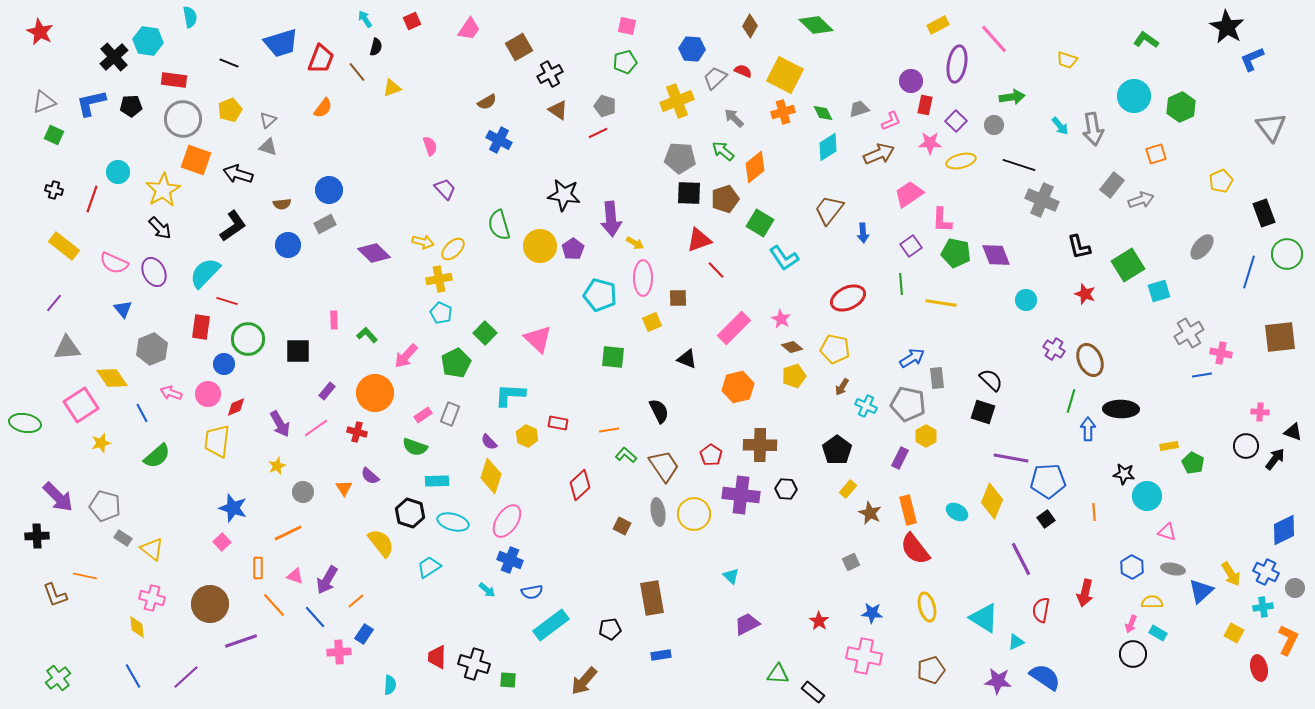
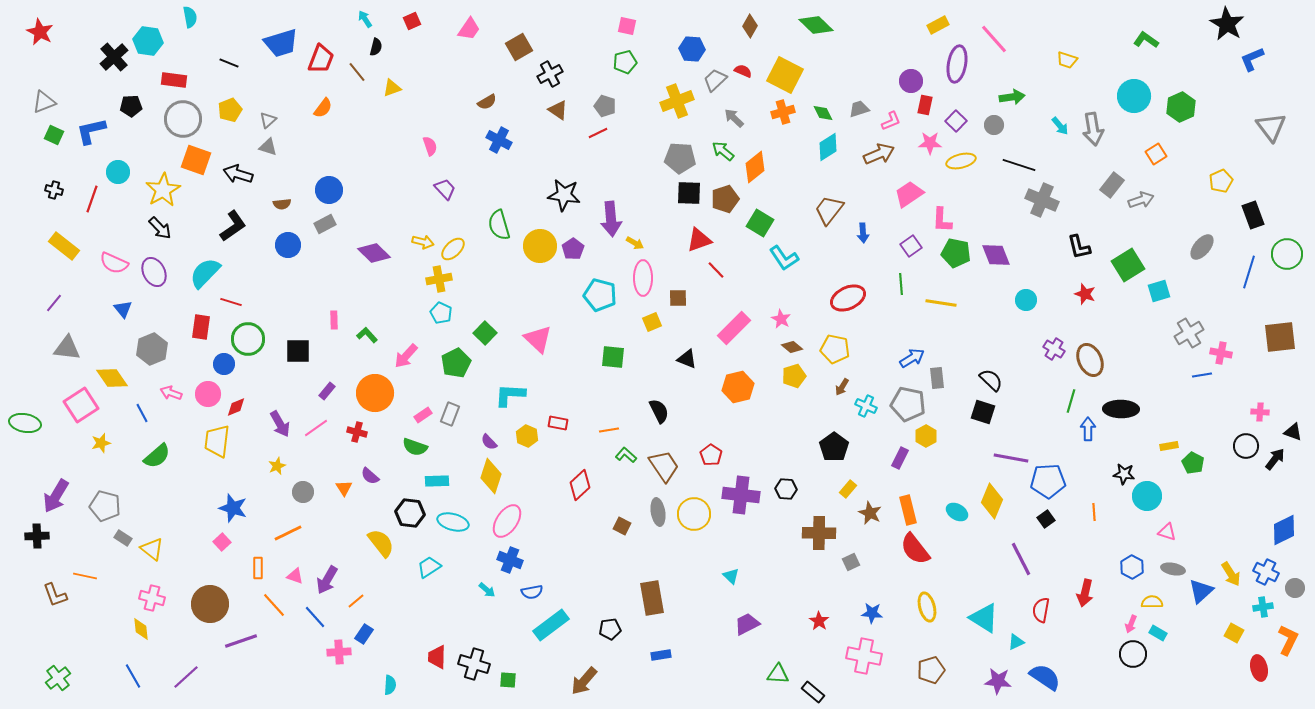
black star at (1227, 27): moved 3 px up
gray trapezoid at (715, 78): moved 2 px down
blue L-shape at (91, 103): moved 28 px down
orange square at (1156, 154): rotated 15 degrees counterclockwise
black rectangle at (1264, 213): moved 11 px left, 2 px down
red line at (227, 301): moved 4 px right, 1 px down
gray triangle at (67, 348): rotated 12 degrees clockwise
brown cross at (760, 445): moved 59 px right, 88 px down
black pentagon at (837, 450): moved 3 px left, 3 px up
purple arrow at (58, 497): moved 2 px left, 1 px up; rotated 76 degrees clockwise
black hexagon at (410, 513): rotated 12 degrees counterclockwise
yellow diamond at (137, 627): moved 4 px right, 2 px down
